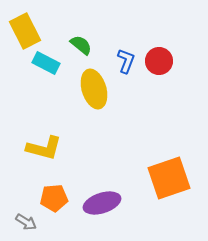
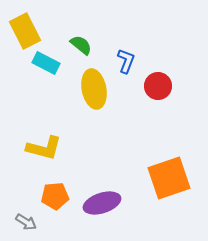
red circle: moved 1 px left, 25 px down
yellow ellipse: rotated 6 degrees clockwise
orange pentagon: moved 1 px right, 2 px up
